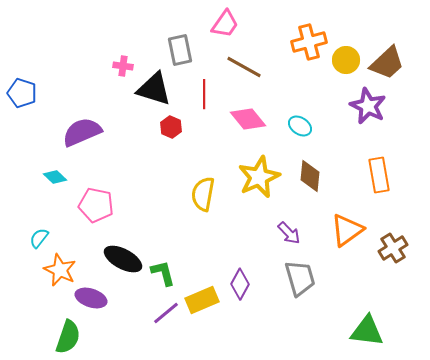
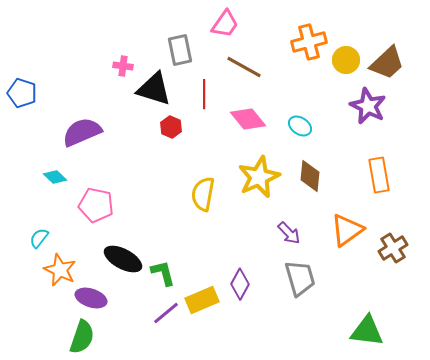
green semicircle: moved 14 px right
